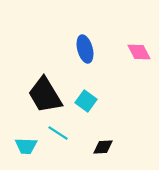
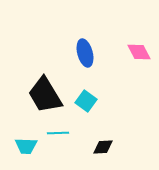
blue ellipse: moved 4 px down
cyan line: rotated 35 degrees counterclockwise
